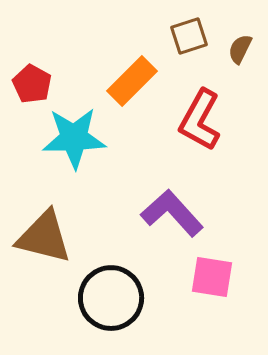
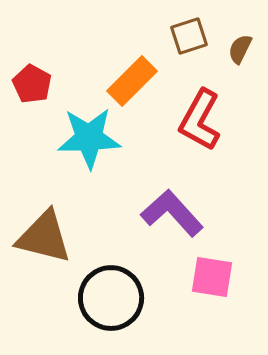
cyan star: moved 15 px right
